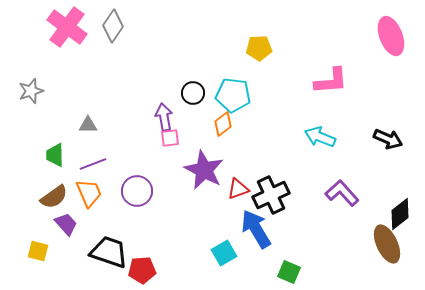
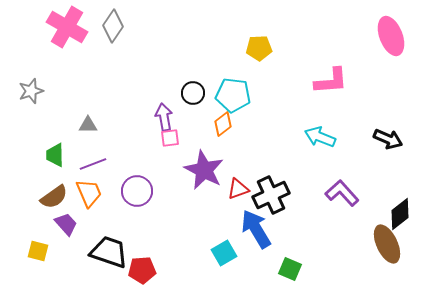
pink cross: rotated 6 degrees counterclockwise
green square: moved 1 px right, 3 px up
